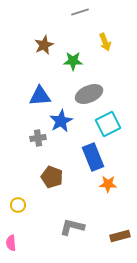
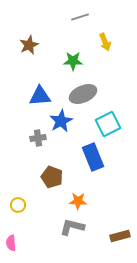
gray line: moved 5 px down
brown star: moved 15 px left
gray ellipse: moved 6 px left
orange star: moved 30 px left, 17 px down
